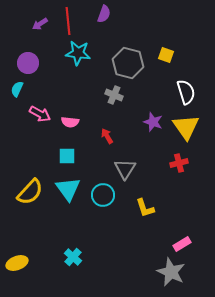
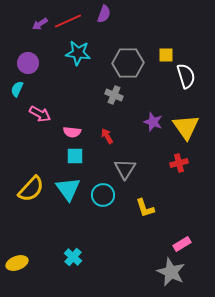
red line: rotated 72 degrees clockwise
yellow square: rotated 21 degrees counterclockwise
gray hexagon: rotated 16 degrees counterclockwise
white semicircle: moved 16 px up
pink semicircle: moved 2 px right, 10 px down
cyan square: moved 8 px right
yellow semicircle: moved 1 px right, 3 px up
